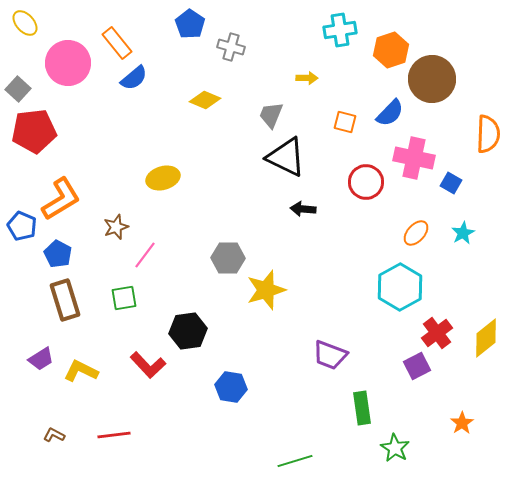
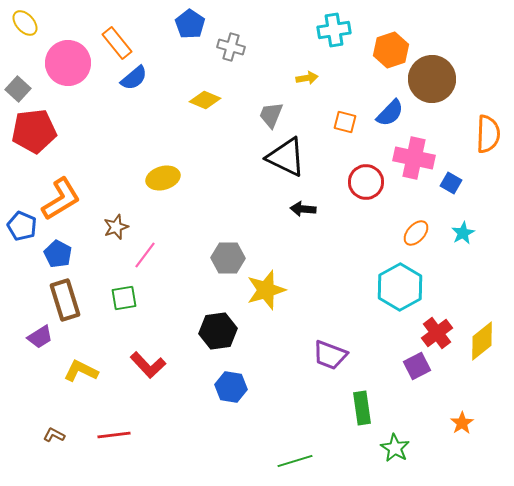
cyan cross at (340, 30): moved 6 px left
yellow arrow at (307, 78): rotated 10 degrees counterclockwise
black hexagon at (188, 331): moved 30 px right
yellow diamond at (486, 338): moved 4 px left, 3 px down
purple trapezoid at (41, 359): moved 1 px left, 22 px up
